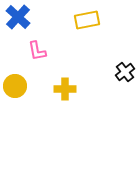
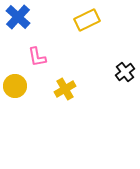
yellow rectangle: rotated 15 degrees counterclockwise
pink L-shape: moved 6 px down
yellow cross: rotated 30 degrees counterclockwise
